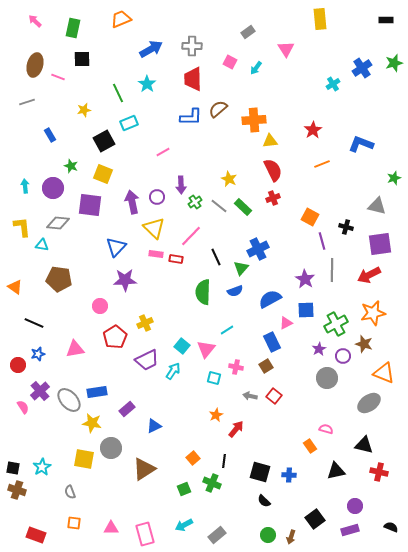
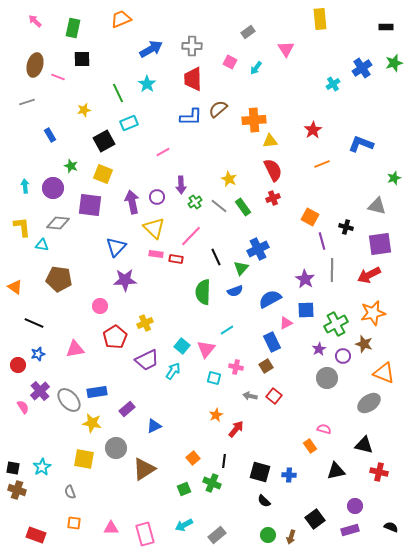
black rectangle at (386, 20): moved 7 px down
green rectangle at (243, 207): rotated 12 degrees clockwise
pink semicircle at (326, 429): moved 2 px left
gray circle at (111, 448): moved 5 px right
